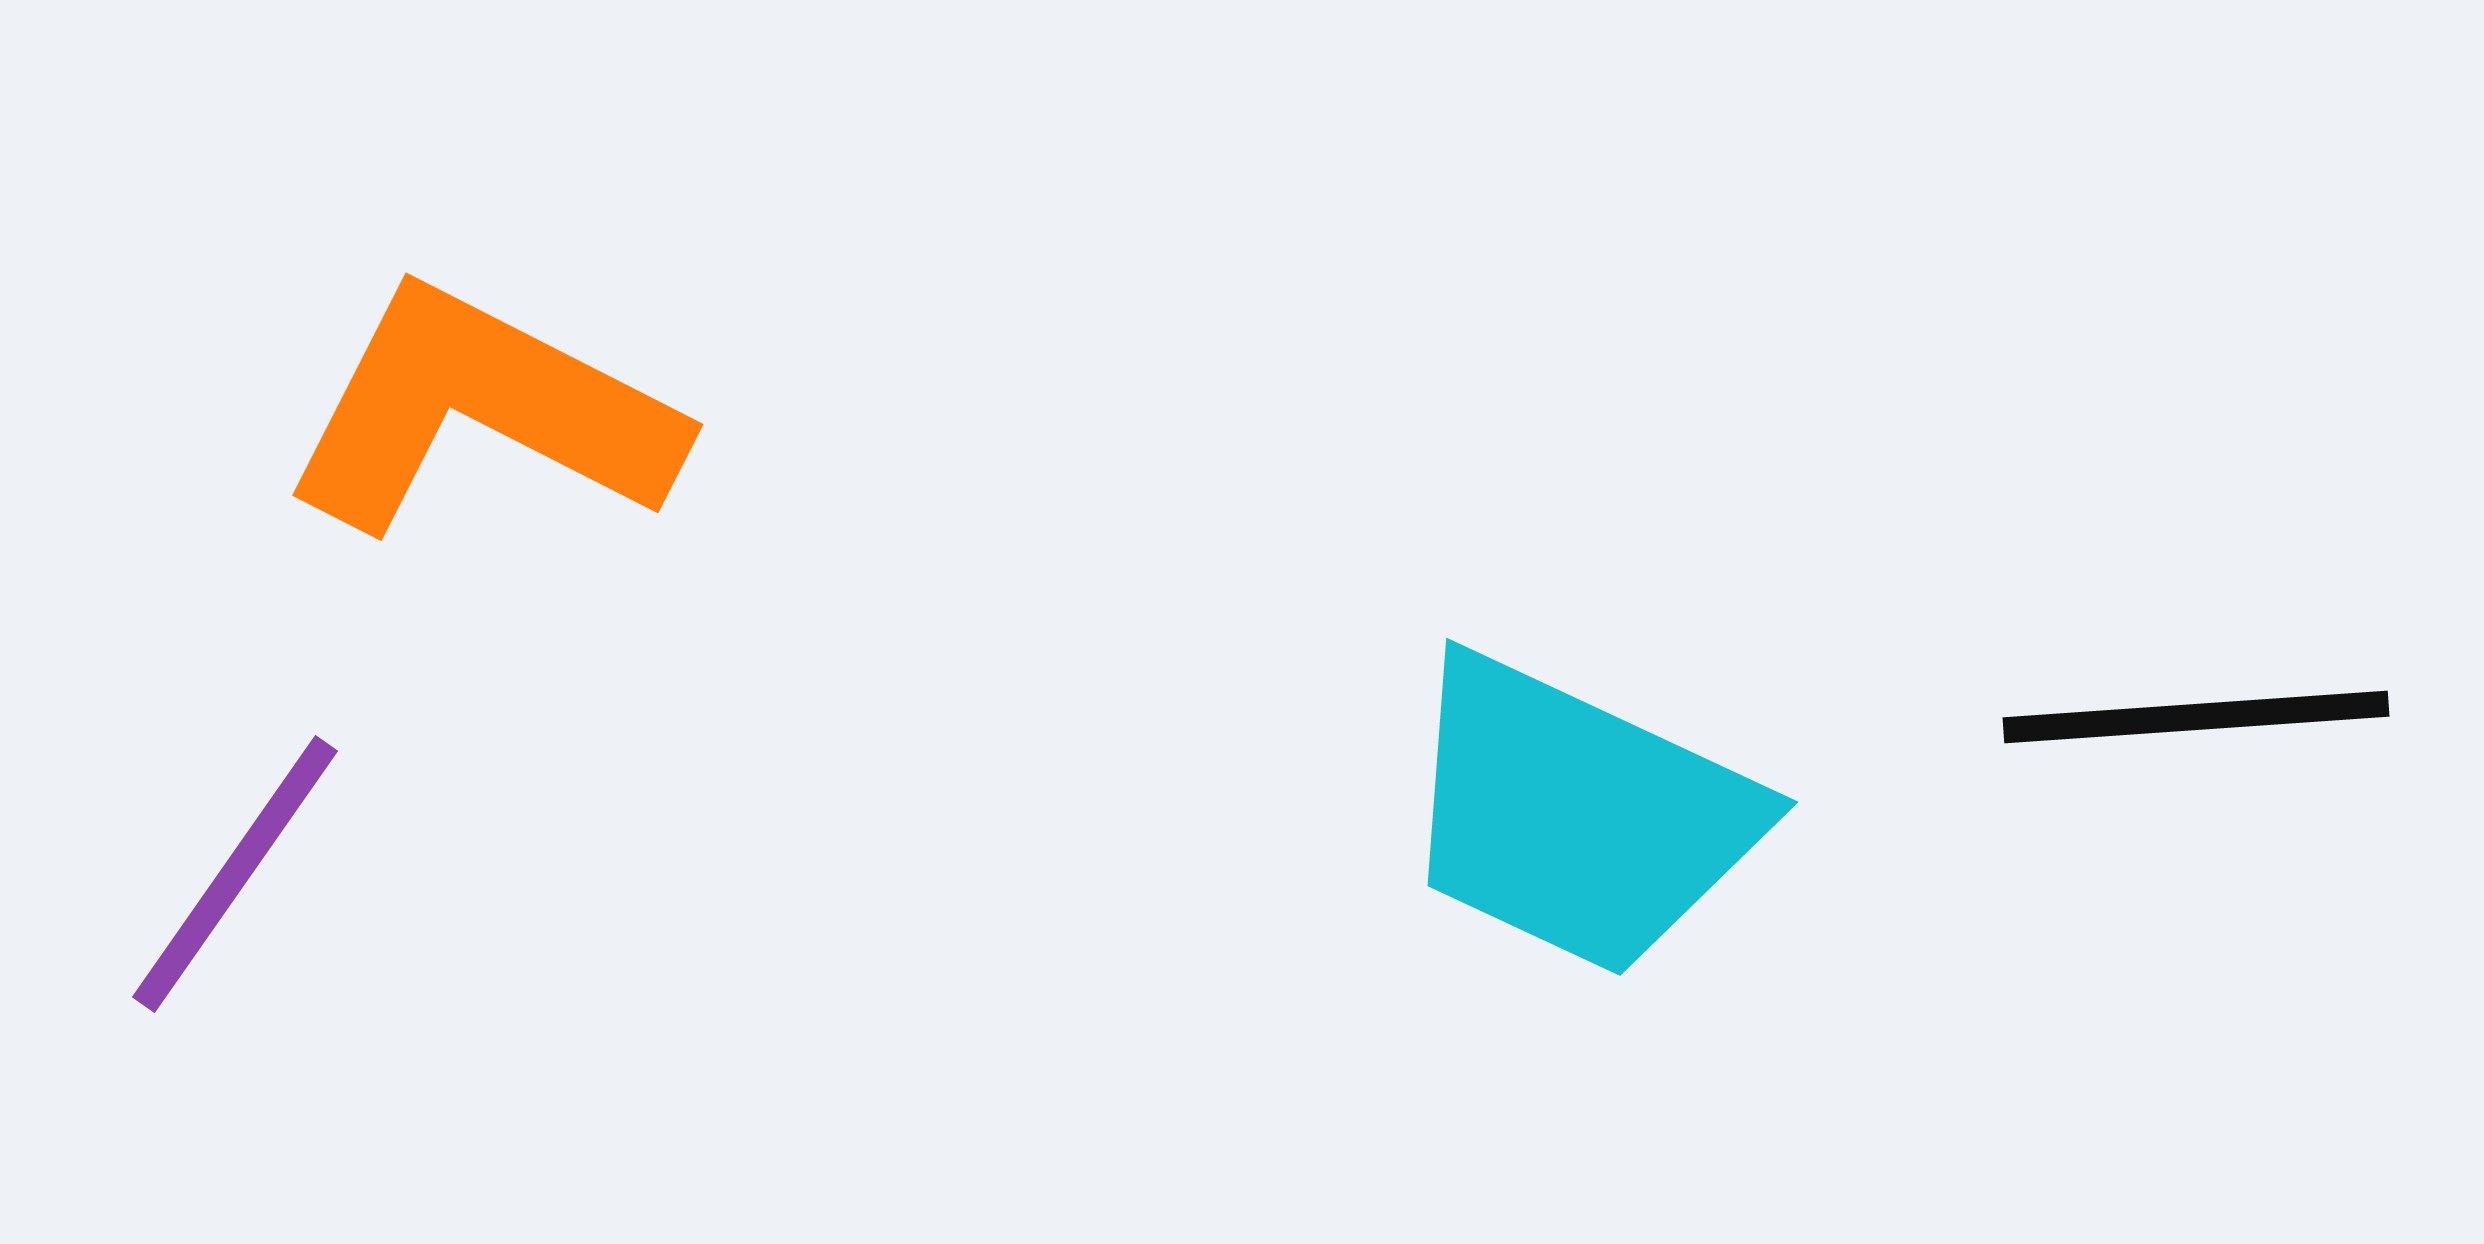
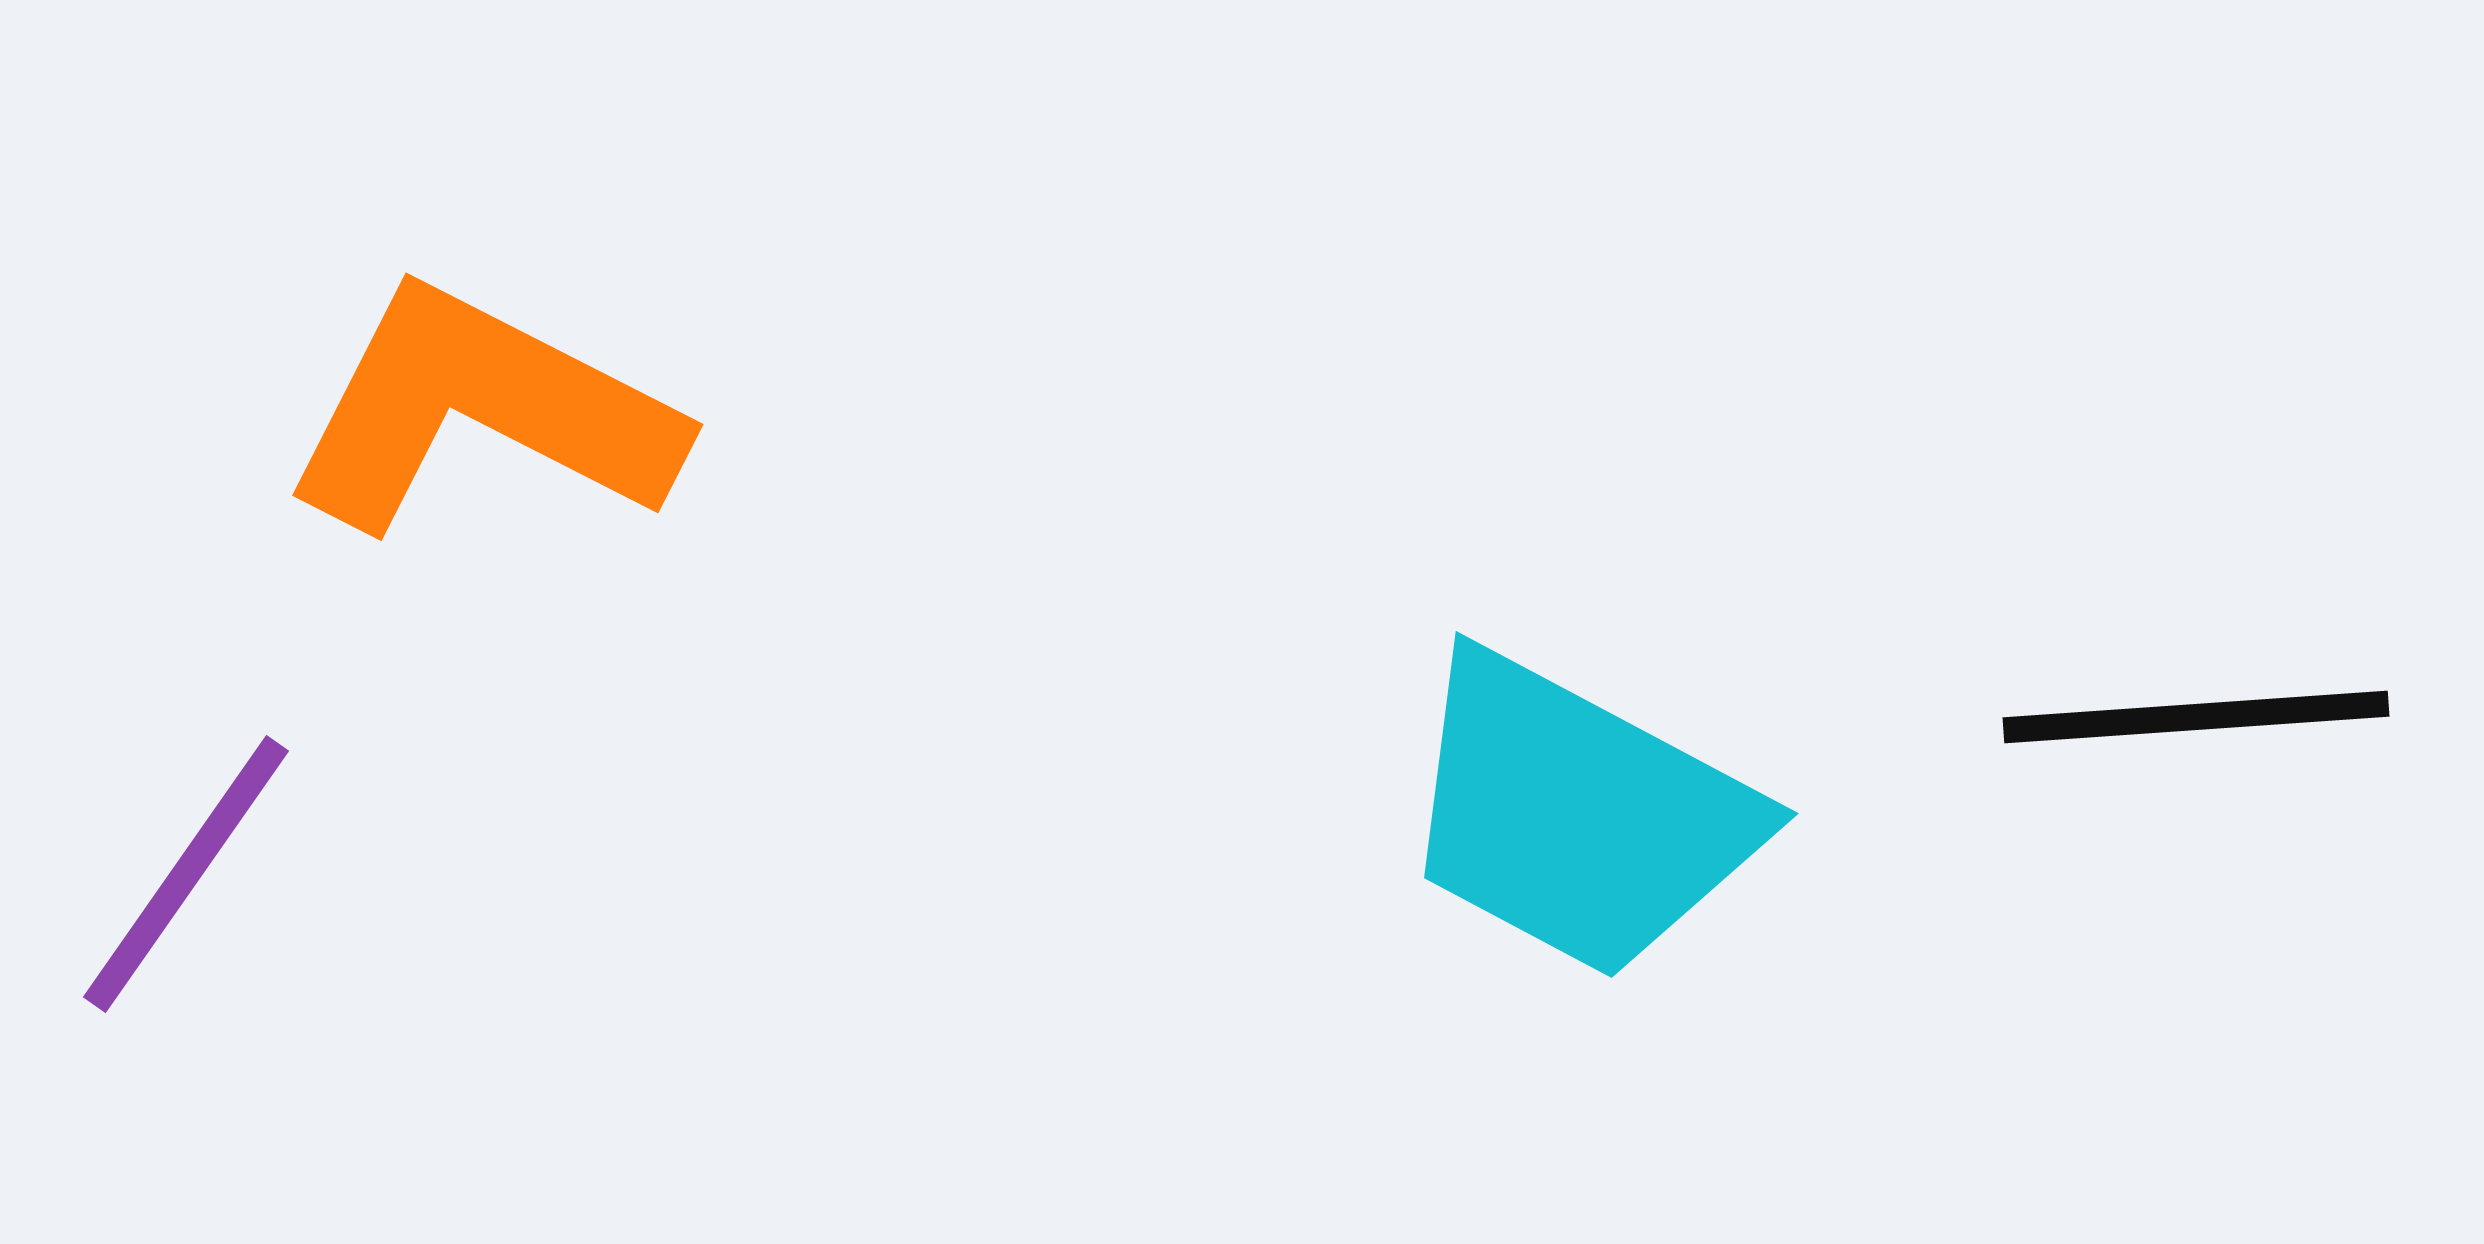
cyan trapezoid: rotated 3 degrees clockwise
purple line: moved 49 px left
